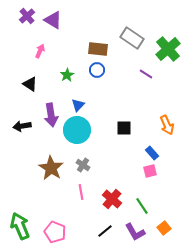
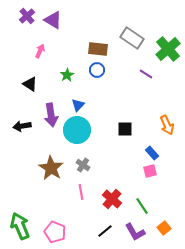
black square: moved 1 px right, 1 px down
